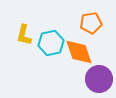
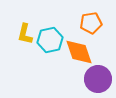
yellow L-shape: moved 1 px right, 1 px up
cyan hexagon: moved 1 px left, 3 px up
purple circle: moved 1 px left
